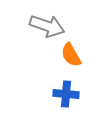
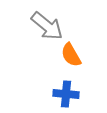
gray arrow: rotated 20 degrees clockwise
